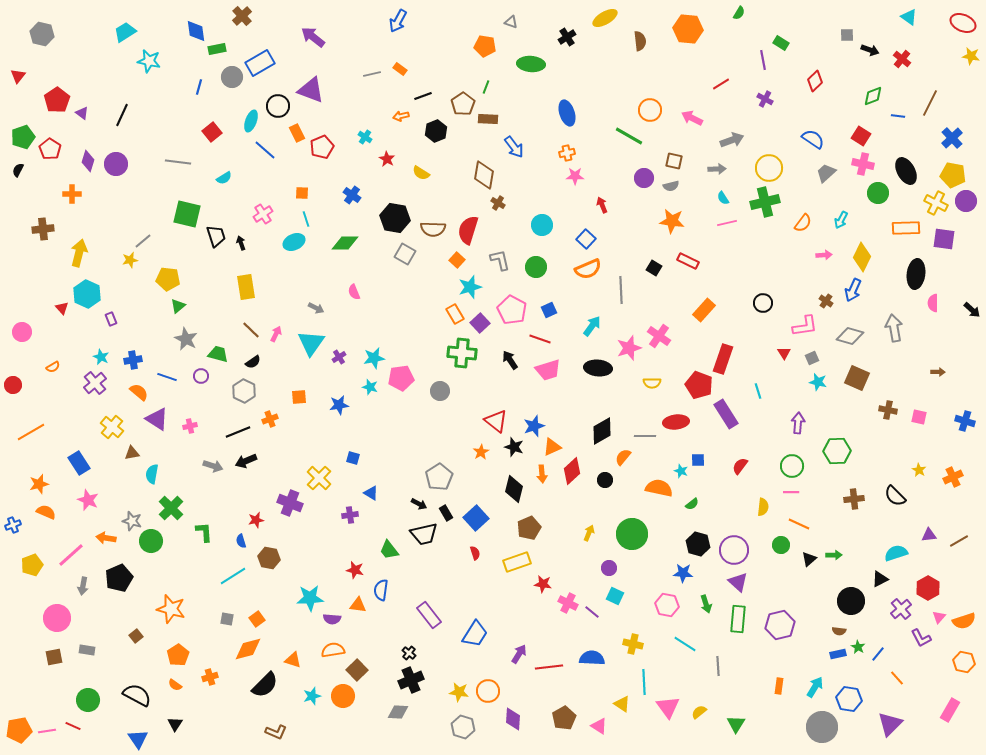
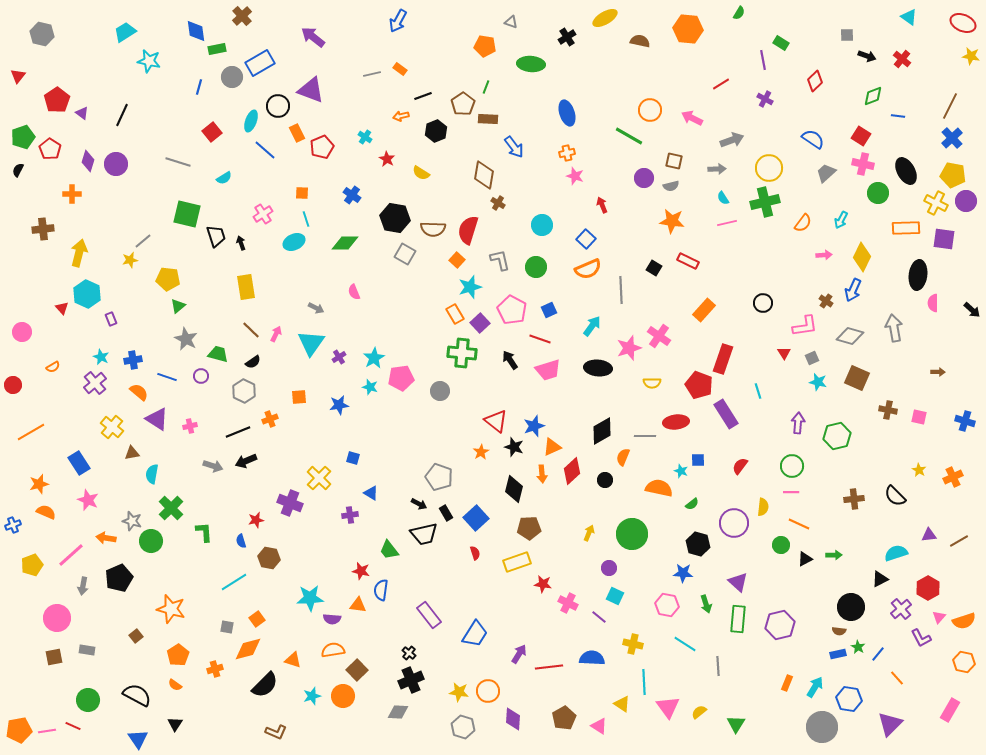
brown semicircle at (640, 41): rotated 72 degrees counterclockwise
black arrow at (870, 50): moved 3 px left, 6 px down
brown line at (930, 103): moved 20 px right, 3 px down
gray line at (178, 162): rotated 10 degrees clockwise
pink star at (575, 176): rotated 18 degrees clockwise
black ellipse at (916, 274): moved 2 px right, 1 px down
cyan star at (374, 358): rotated 20 degrees counterclockwise
green hexagon at (837, 451): moved 15 px up; rotated 12 degrees counterclockwise
orange semicircle at (623, 457): rotated 18 degrees counterclockwise
gray pentagon at (439, 477): rotated 20 degrees counterclockwise
brown pentagon at (529, 528): rotated 20 degrees clockwise
purple circle at (734, 550): moved 27 px up
black triangle at (809, 559): moved 4 px left; rotated 14 degrees clockwise
red star at (355, 570): moved 6 px right, 1 px down
cyan line at (233, 576): moved 1 px right, 6 px down
black circle at (851, 601): moved 6 px down
purple line at (592, 612): moved 7 px right, 5 px down
gray square at (227, 619): moved 8 px down
orange cross at (210, 677): moved 5 px right, 8 px up
orange rectangle at (779, 686): moved 8 px right, 3 px up; rotated 14 degrees clockwise
